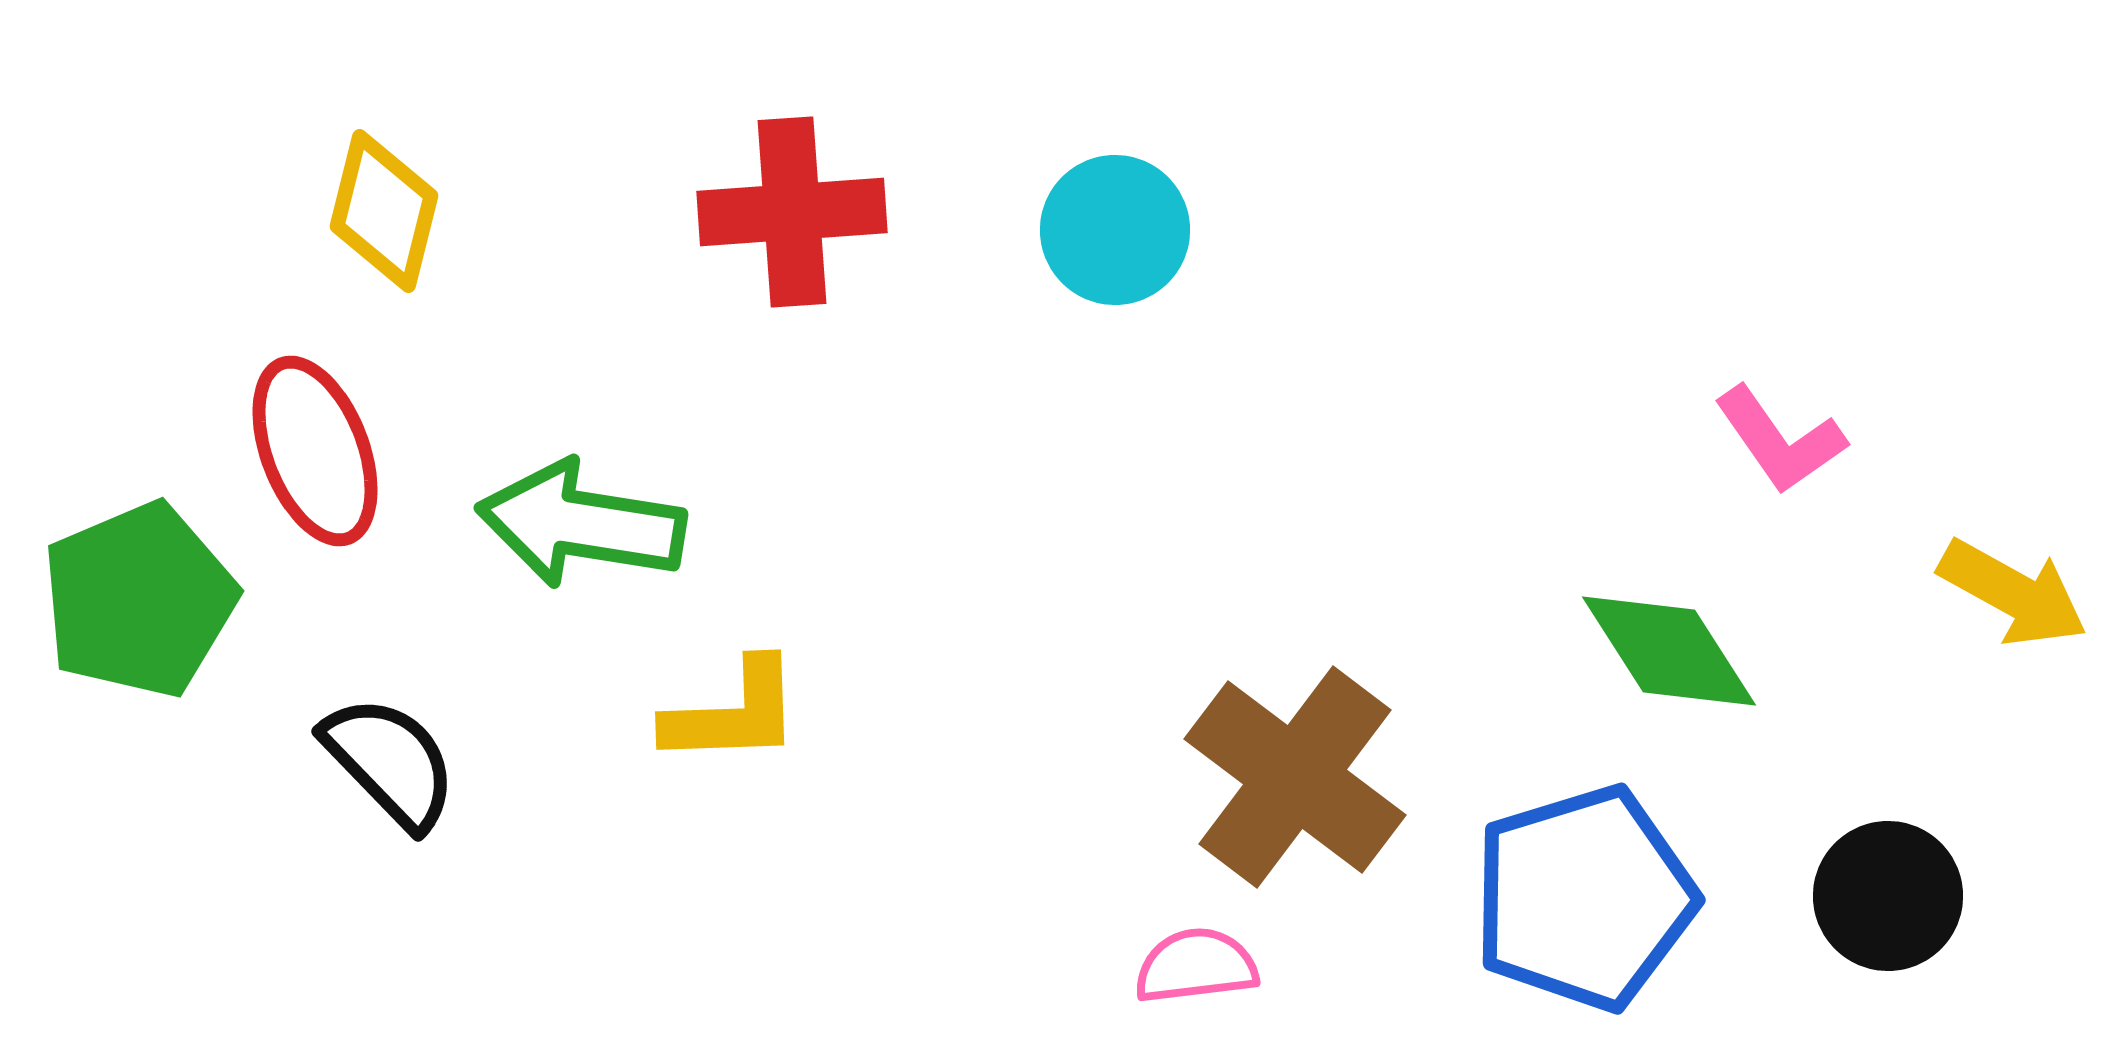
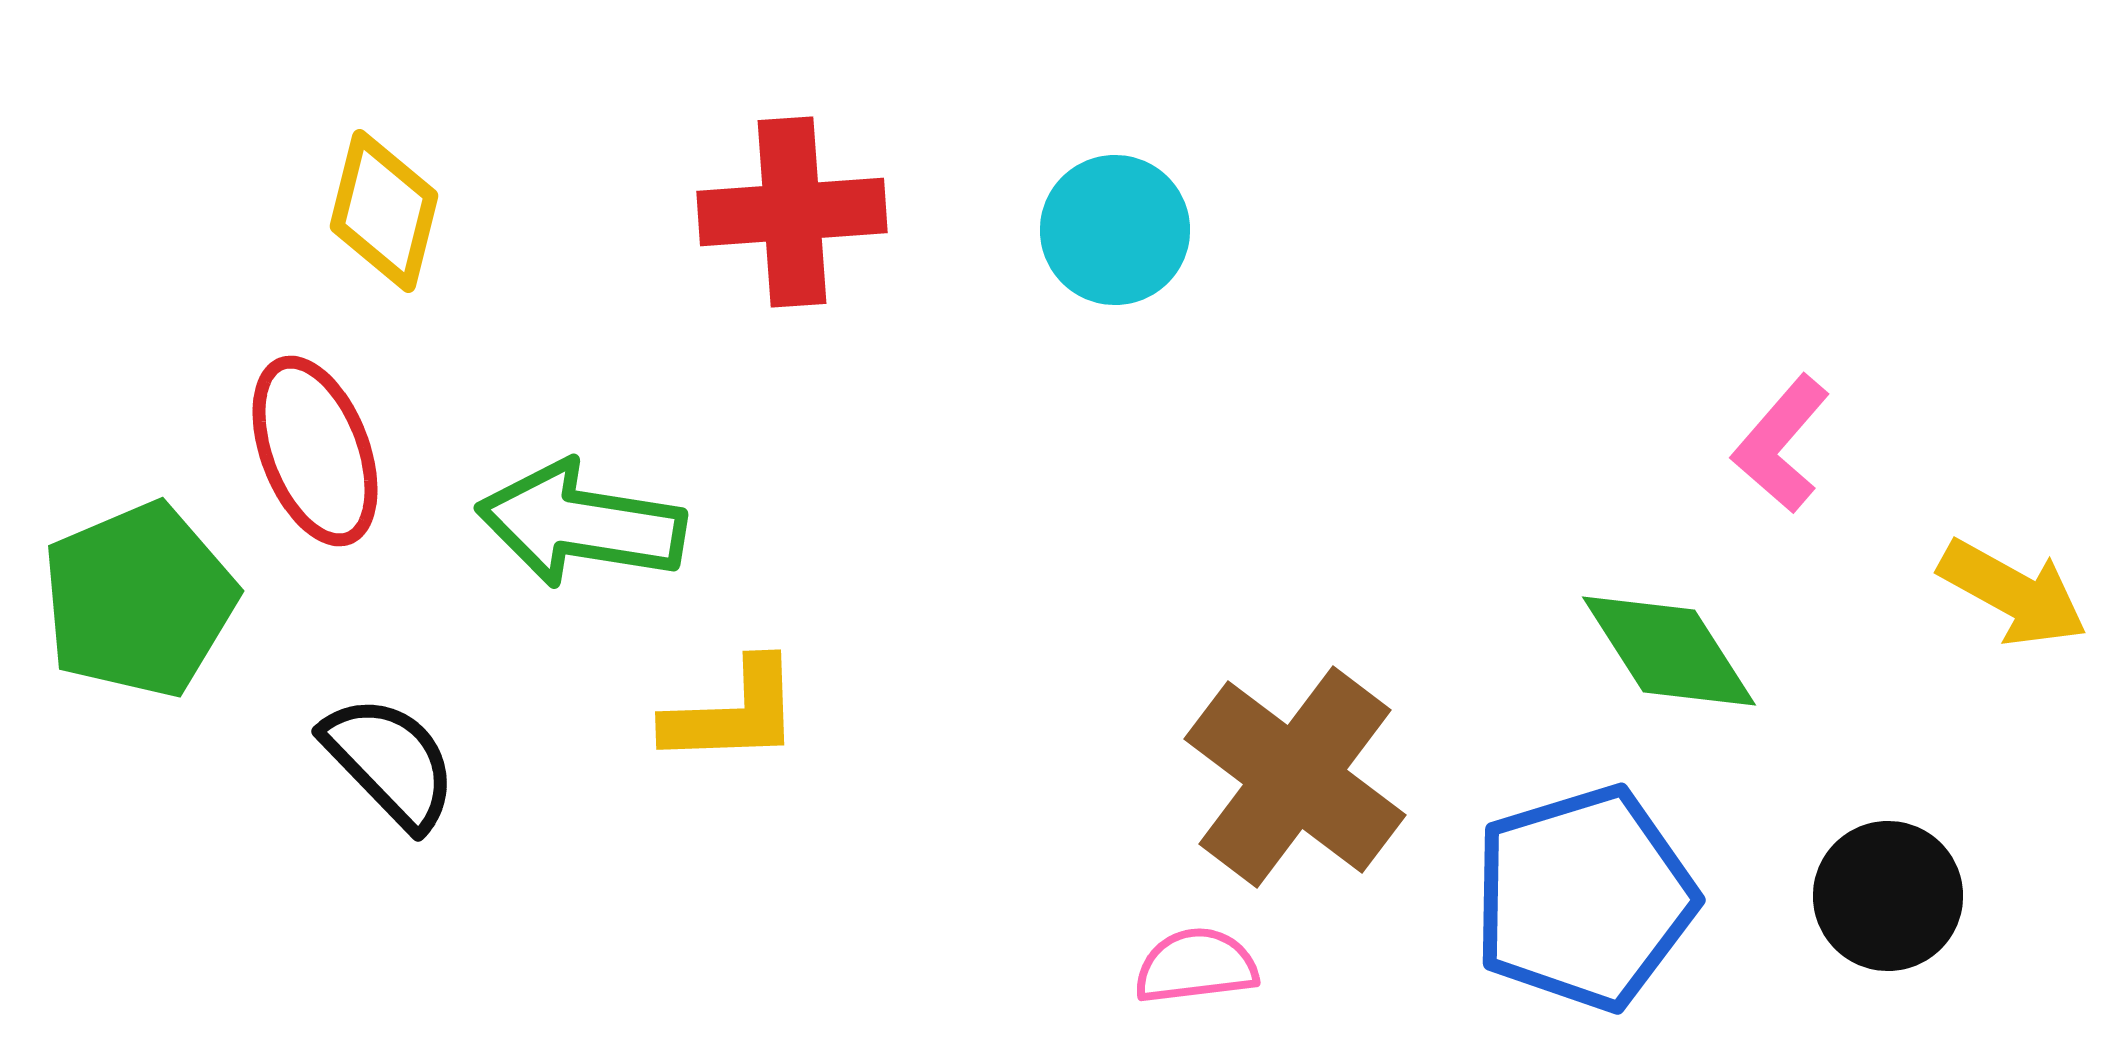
pink L-shape: moved 1 px right, 4 px down; rotated 76 degrees clockwise
